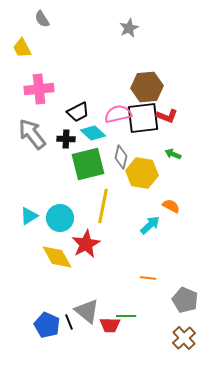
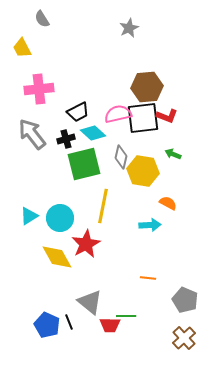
black cross: rotated 18 degrees counterclockwise
green square: moved 4 px left
yellow hexagon: moved 1 px right, 2 px up
orange semicircle: moved 3 px left, 3 px up
cyan arrow: rotated 40 degrees clockwise
gray triangle: moved 3 px right, 9 px up
